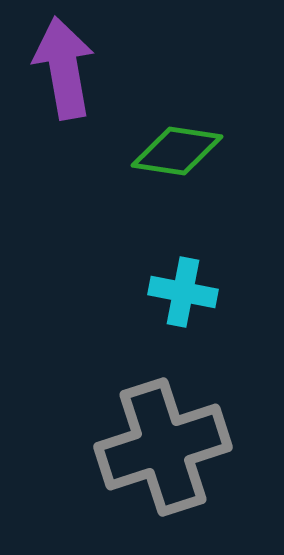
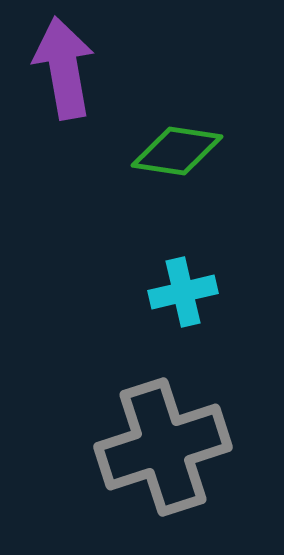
cyan cross: rotated 24 degrees counterclockwise
